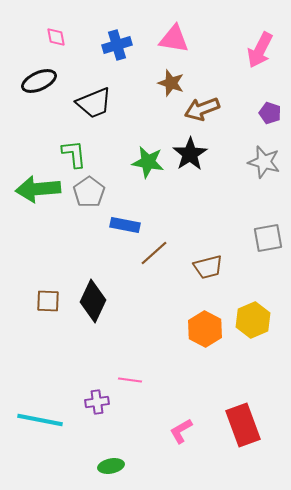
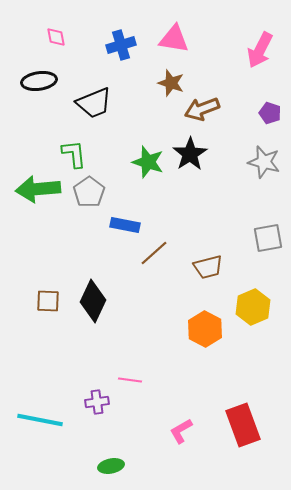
blue cross: moved 4 px right
black ellipse: rotated 16 degrees clockwise
green star: rotated 8 degrees clockwise
yellow hexagon: moved 13 px up
